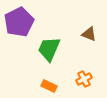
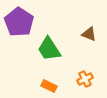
purple pentagon: rotated 12 degrees counterclockwise
green trapezoid: rotated 56 degrees counterclockwise
orange cross: moved 1 px right
